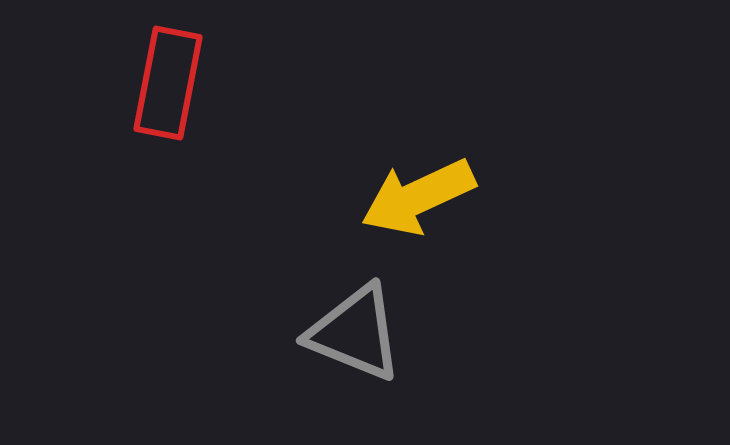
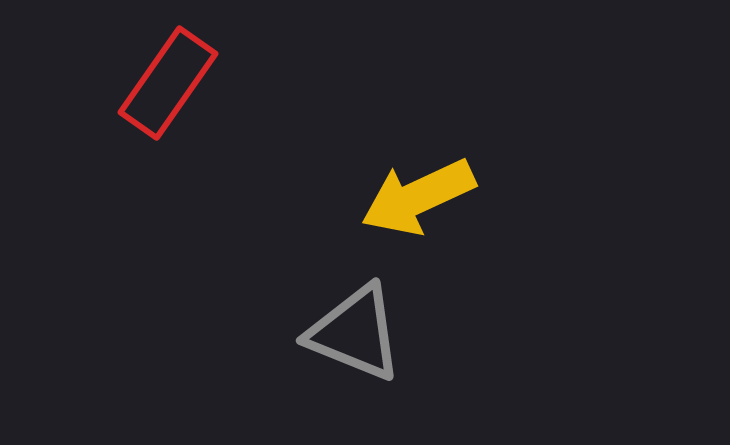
red rectangle: rotated 24 degrees clockwise
